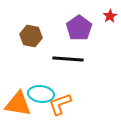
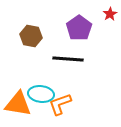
red star: moved 2 px up
